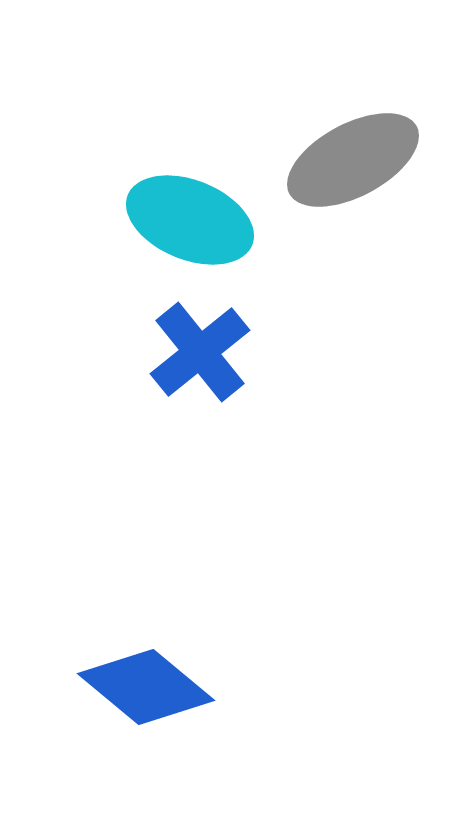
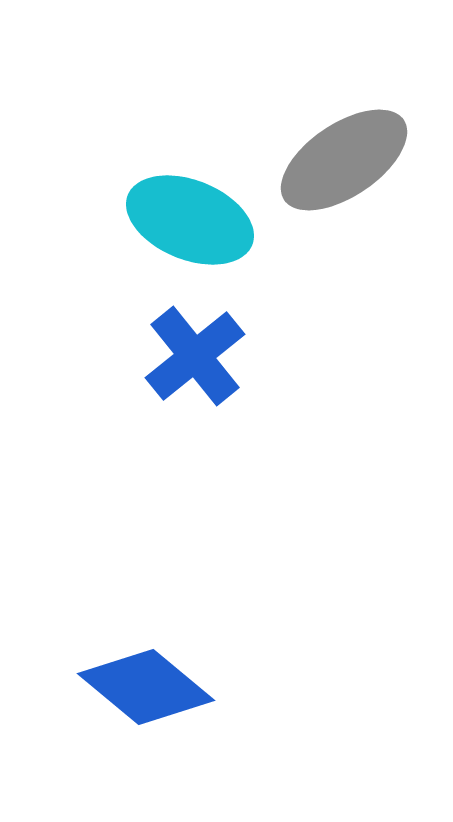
gray ellipse: moved 9 px left; rotated 6 degrees counterclockwise
blue cross: moved 5 px left, 4 px down
